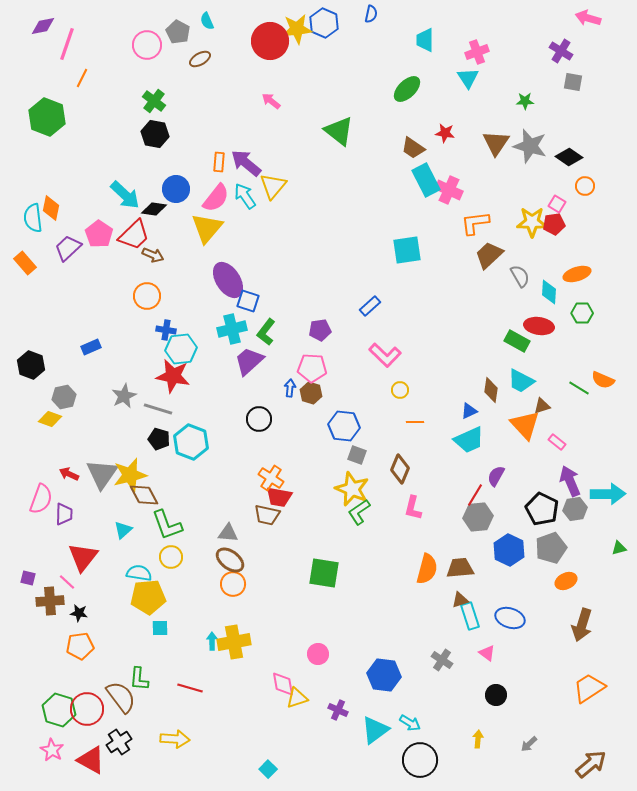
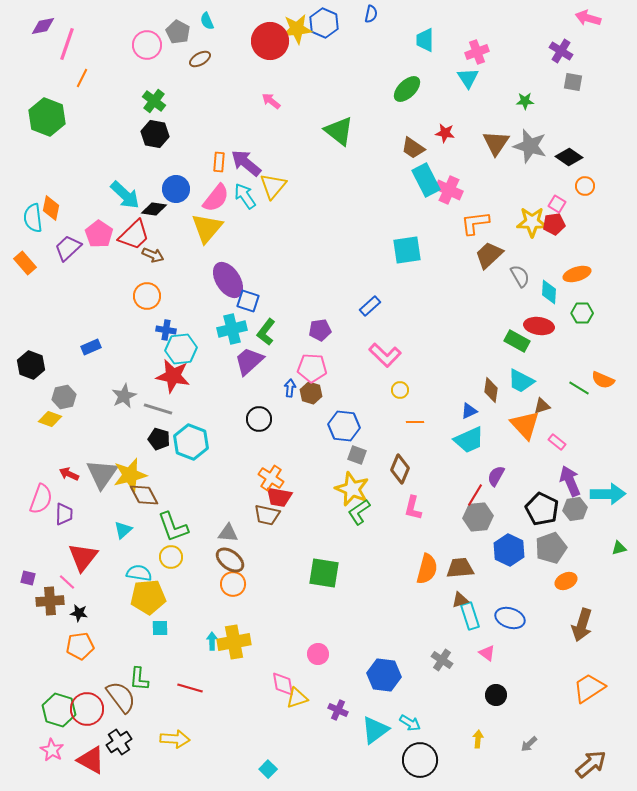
green L-shape at (167, 525): moved 6 px right, 2 px down
